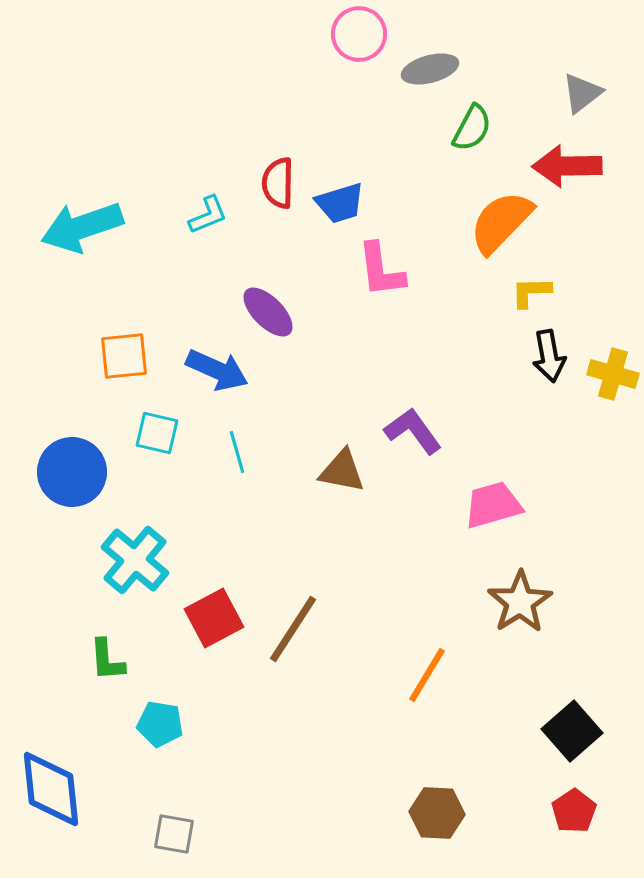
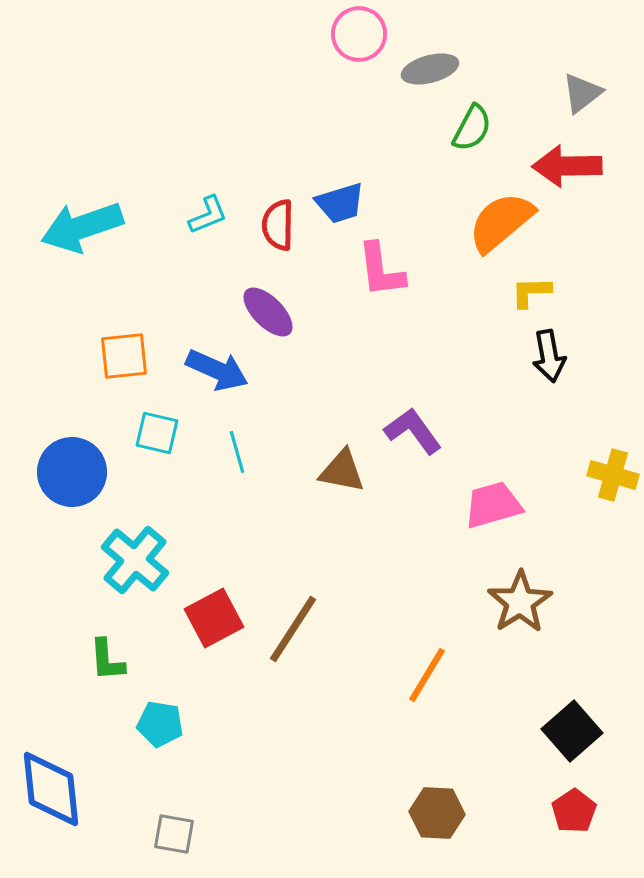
red semicircle: moved 42 px down
orange semicircle: rotated 6 degrees clockwise
yellow cross: moved 101 px down
